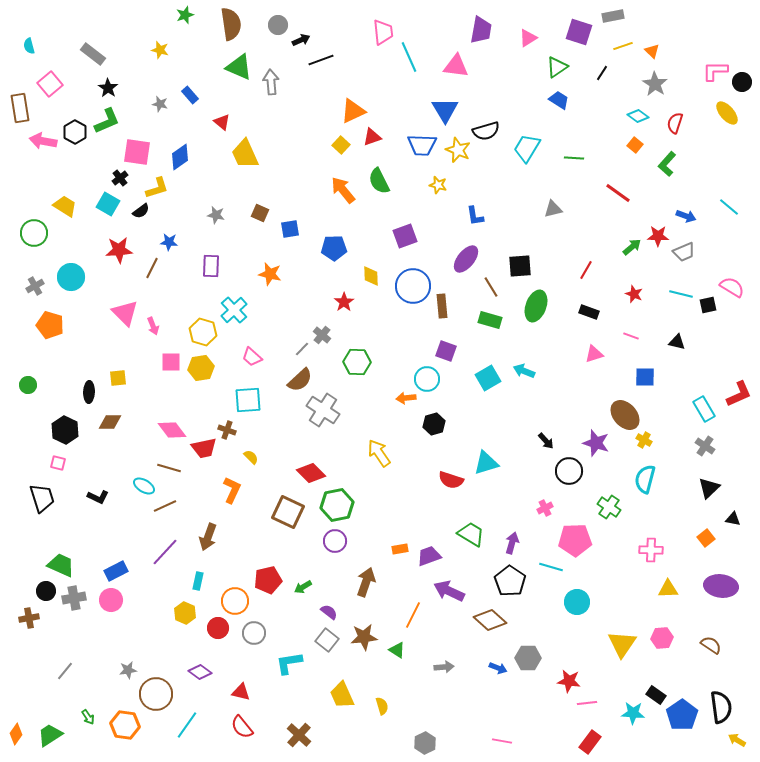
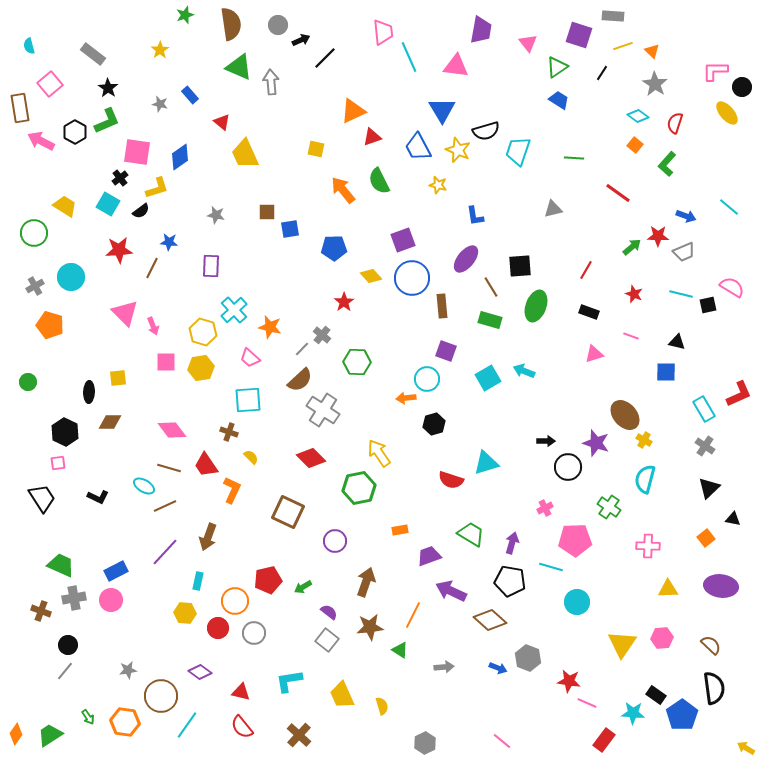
gray rectangle at (613, 16): rotated 15 degrees clockwise
purple square at (579, 32): moved 3 px down
pink triangle at (528, 38): moved 5 px down; rotated 36 degrees counterclockwise
yellow star at (160, 50): rotated 24 degrees clockwise
black line at (321, 60): moved 4 px right, 2 px up; rotated 25 degrees counterclockwise
black circle at (742, 82): moved 5 px down
blue triangle at (445, 110): moved 3 px left
pink arrow at (43, 141): moved 2 px left; rotated 16 degrees clockwise
yellow square at (341, 145): moved 25 px left, 4 px down; rotated 30 degrees counterclockwise
blue trapezoid at (422, 145): moved 4 px left, 2 px down; rotated 60 degrees clockwise
cyan trapezoid at (527, 148): moved 9 px left, 3 px down; rotated 12 degrees counterclockwise
brown square at (260, 213): moved 7 px right, 1 px up; rotated 24 degrees counterclockwise
purple square at (405, 236): moved 2 px left, 4 px down
orange star at (270, 274): moved 53 px down
yellow diamond at (371, 276): rotated 40 degrees counterclockwise
blue circle at (413, 286): moved 1 px left, 8 px up
pink trapezoid at (252, 357): moved 2 px left, 1 px down
pink square at (171, 362): moved 5 px left
blue square at (645, 377): moved 21 px right, 5 px up
green circle at (28, 385): moved 3 px up
black hexagon at (65, 430): moved 2 px down
brown cross at (227, 430): moved 2 px right, 2 px down
black arrow at (546, 441): rotated 48 degrees counterclockwise
red trapezoid at (204, 448): moved 2 px right, 17 px down; rotated 68 degrees clockwise
pink square at (58, 463): rotated 21 degrees counterclockwise
black circle at (569, 471): moved 1 px left, 4 px up
red diamond at (311, 473): moved 15 px up
black trapezoid at (42, 498): rotated 16 degrees counterclockwise
green hexagon at (337, 505): moved 22 px right, 17 px up
orange rectangle at (400, 549): moved 19 px up
pink cross at (651, 550): moved 3 px left, 4 px up
black pentagon at (510, 581): rotated 24 degrees counterclockwise
black circle at (46, 591): moved 22 px right, 54 px down
purple arrow at (449, 591): moved 2 px right
yellow hexagon at (185, 613): rotated 20 degrees counterclockwise
brown cross at (29, 618): moved 12 px right, 7 px up; rotated 30 degrees clockwise
brown star at (364, 637): moved 6 px right, 10 px up
brown semicircle at (711, 645): rotated 10 degrees clockwise
green triangle at (397, 650): moved 3 px right
gray hexagon at (528, 658): rotated 20 degrees clockwise
cyan L-shape at (289, 663): moved 18 px down
brown circle at (156, 694): moved 5 px right, 2 px down
pink line at (587, 703): rotated 30 degrees clockwise
black semicircle at (721, 707): moved 7 px left, 19 px up
orange hexagon at (125, 725): moved 3 px up
yellow arrow at (737, 740): moved 9 px right, 8 px down
pink line at (502, 741): rotated 30 degrees clockwise
red rectangle at (590, 742): moved 14 px right, 2 px up
